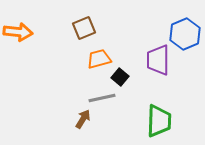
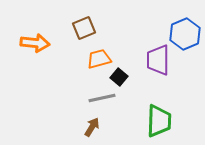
orange arrow: moved 17 px right, 11 px down
black square: moved 1 px left
brown arrow: moved 9 px right, 8 px down
